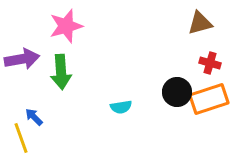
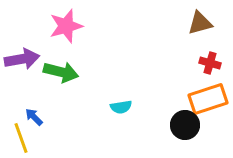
green arrow: rotated 72 degrees counterclockwise
black circle: moved 8 px right, 33 px down
orange rectangle: moved 1 px left
